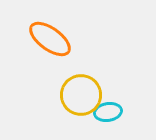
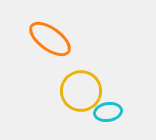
yellow circle: moved 4 px up
